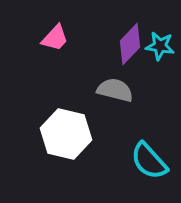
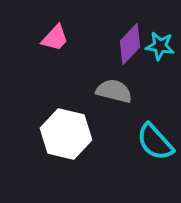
gray semicircle: moved 1 px left, 1 px down
cyan semicircle: moved 6 px right, 19 px up
